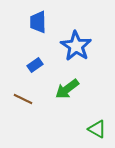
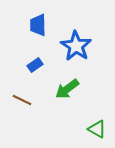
blue trapezoid: moved 3 px down
brown line: moved 1 px left, 1 px down
